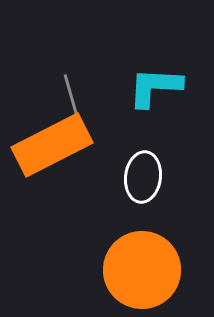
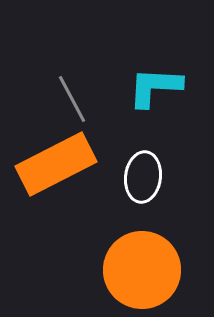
gray line: rotated 12 degrees counterclockwise
orange rectangle: moved 4 px right, 19 px down
